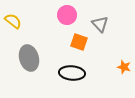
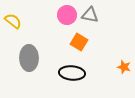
gray triangle: moved 10 px left, 9 px up; rotated 36 degrees counterclockwise
orange square: rotated 12 degrees clockwise
gray ellipse: rotated 15 degrees clockwise
